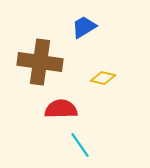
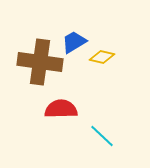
blue trapezoid: moved 10 px left, 15 px down
yellow diamond: moved 1 px left, 21 px up
cyan line: moved 22 px right, 9 px up; rotated 12 degrees counterclockwise
